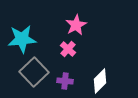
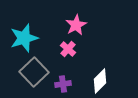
cyan star: moved 2 px right, 1 px up; rotated 12 degrees counterclockwise
purple cross: moved 2 px left, 3 px down; rotated 14 degrees counterclockwise
